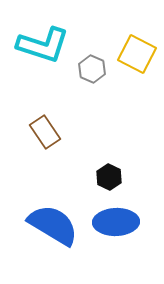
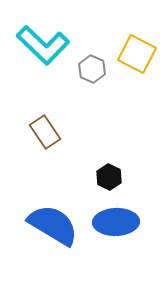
cyan L-shape: rotated 26 degrees clockwise
